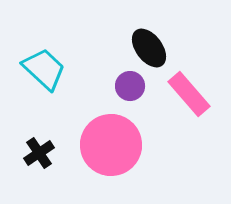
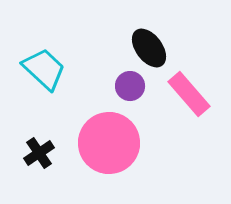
pink circle: moved 2 px left, 2 px up
